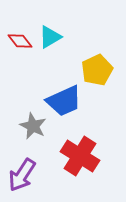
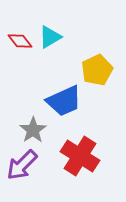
gray star: moved 4 px down; rotated 12 degrees clockwise
purple arrow: moved 10 px up; rotated 12 degrees clockwise
